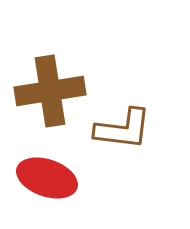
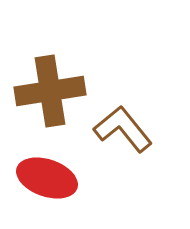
brown L-shape: rotated 136 degrees counterclockwise
